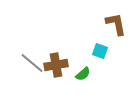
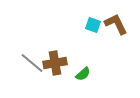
brown L-shape: rotated 15 degrees counterclockwise
cyan square: moved 7 px left, 26 px up
brown cross: moved 1 px left, 2 px up
